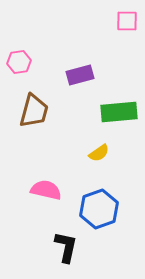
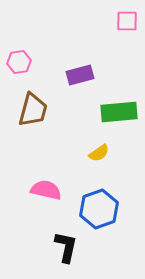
brown trapezoid: moved 1 px left, 1 px up
